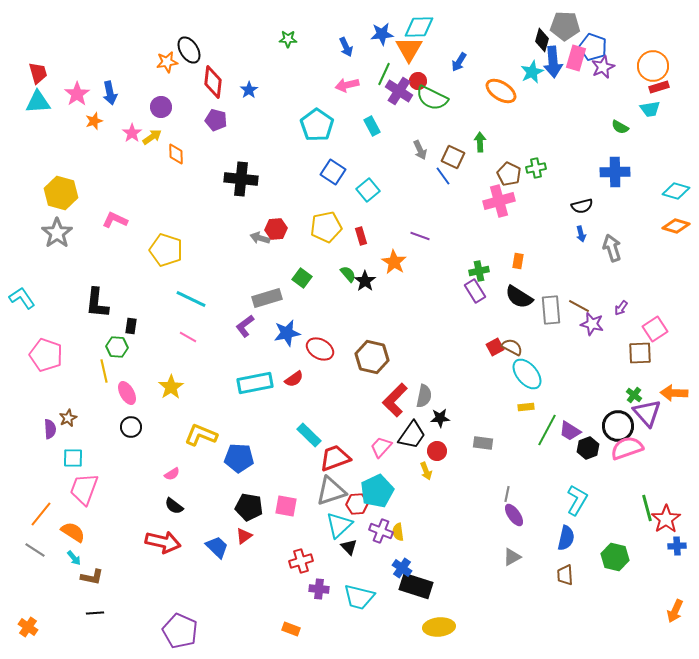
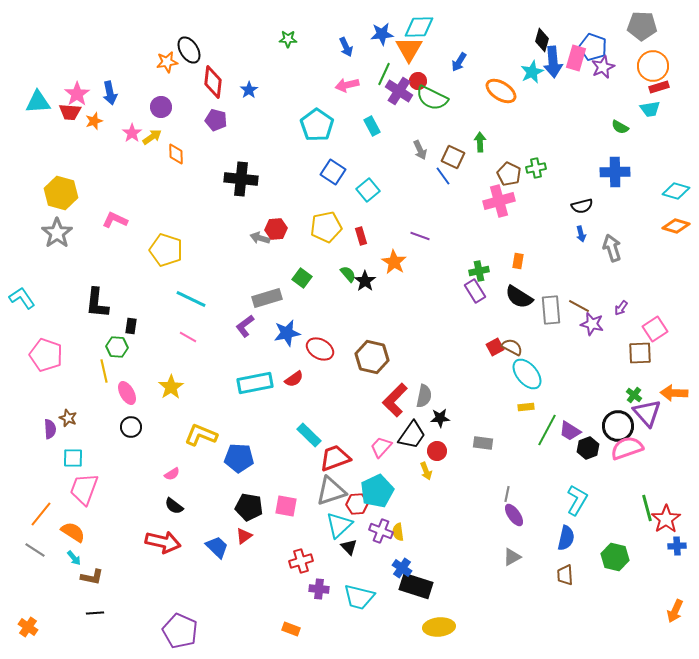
gray pentagon at (565, 26): moved 77 px right
red trapezoid at (38, 73): moved 32 px right, 39 px down; rotated 110 degrees clockwise
brown star at (68, 418): rotated 24 degrees counterclockwise
